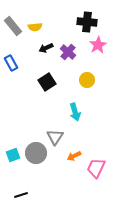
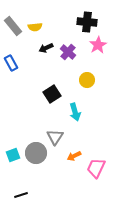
black square: moved 5 px right, 12 px down
